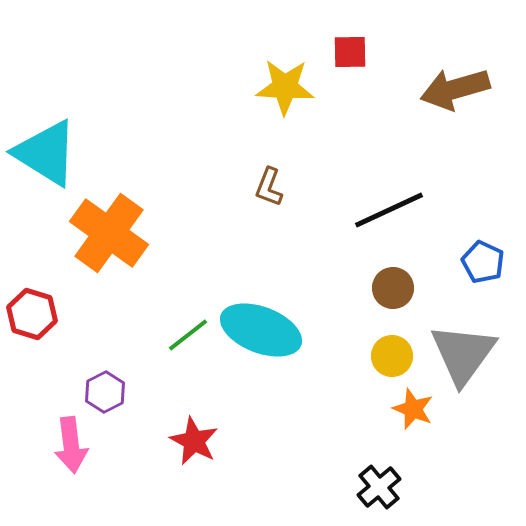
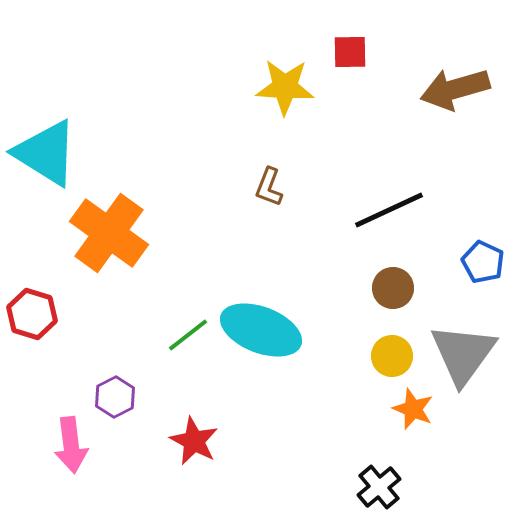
purple hexagon: moved 10 px right, 5 px down
